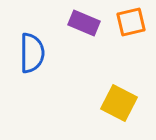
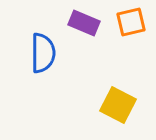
blue semicircle: moved 11 px right
yellow square: moved 1 px left, 2 px down
